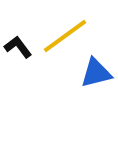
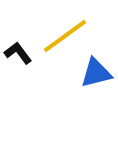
black L-shape: moved 6 px down
